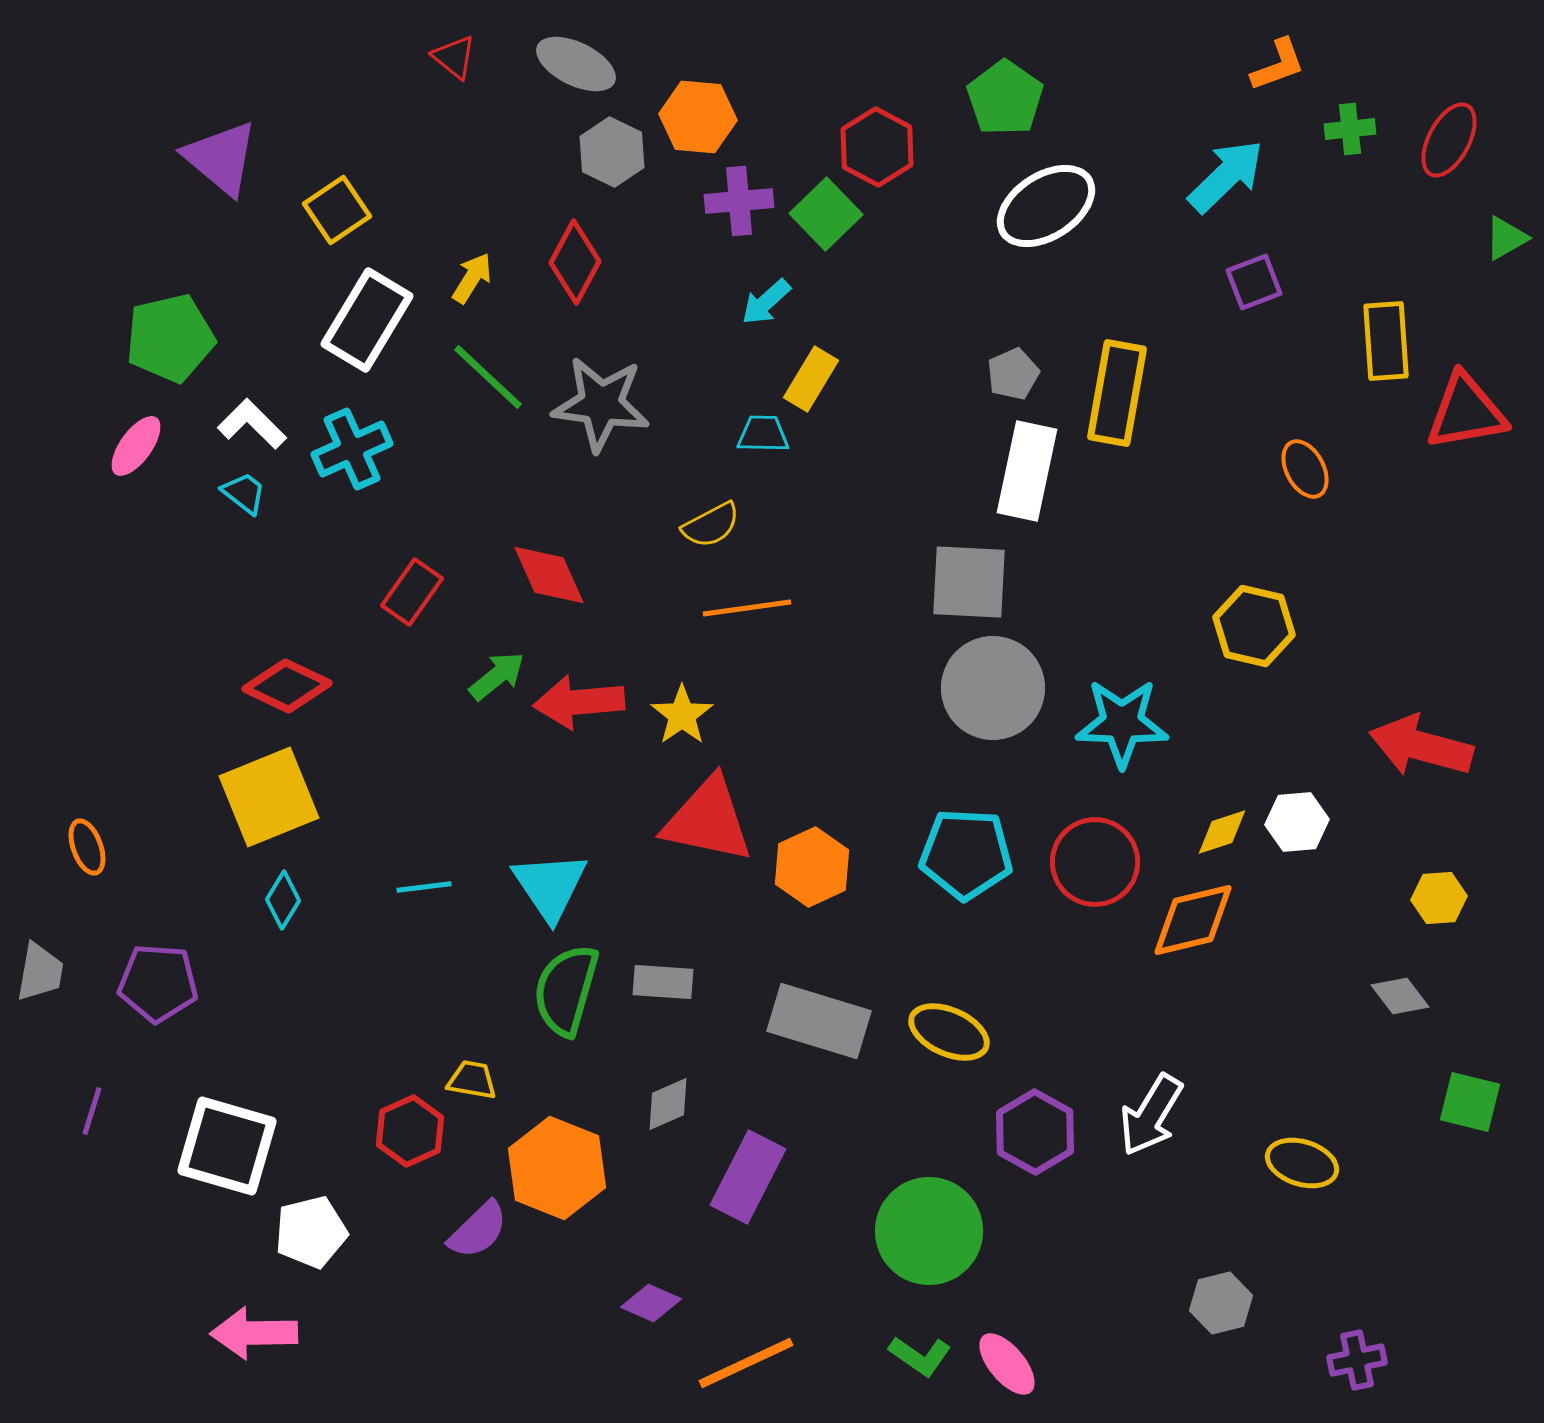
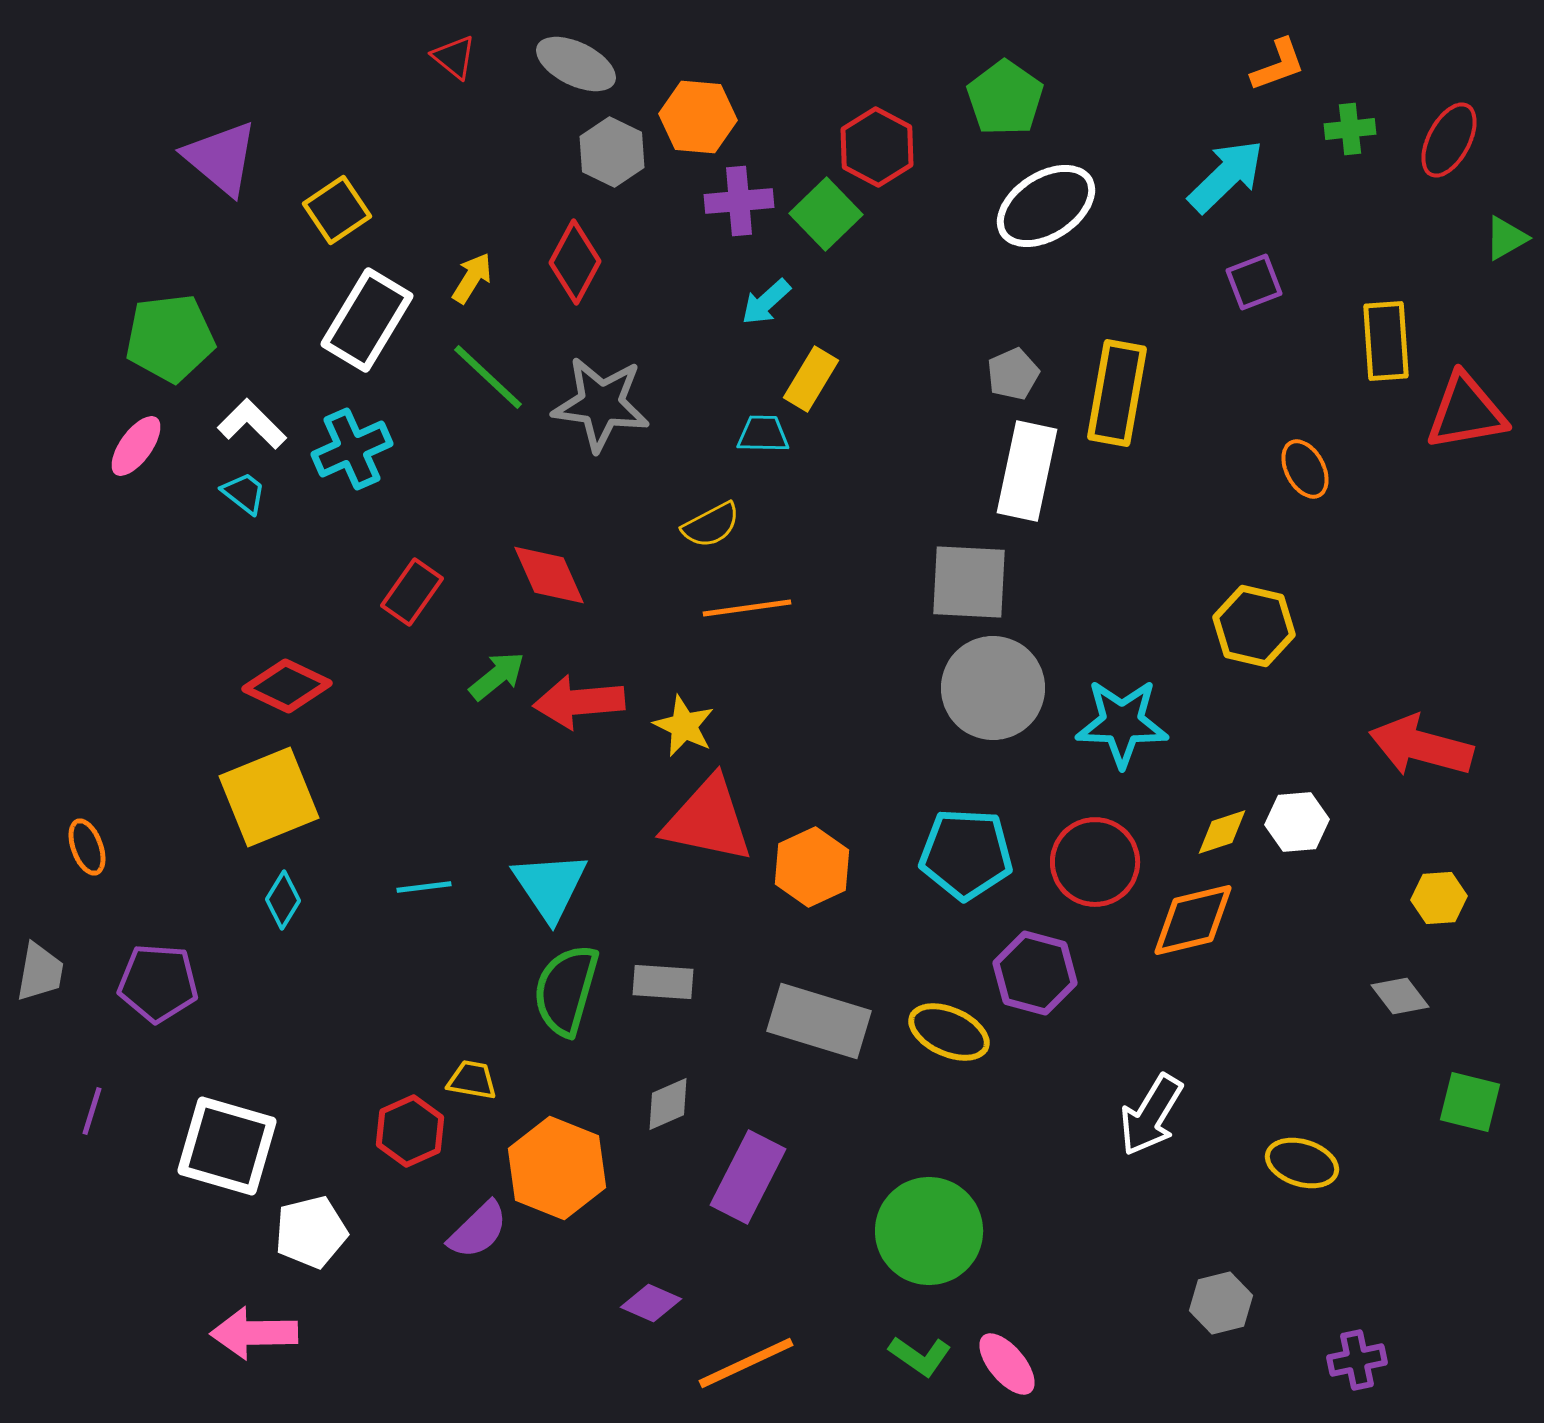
green pentagon at (170, 338): rotated 6 degrees clockwise
yellow star at (682, 715): moved 2 px right, 11 px down; rotated 12 degrees counterclockwise
purple hexagon at (1035, 1132): moved 159 px up; rotated 14 degrees counterclockwise
